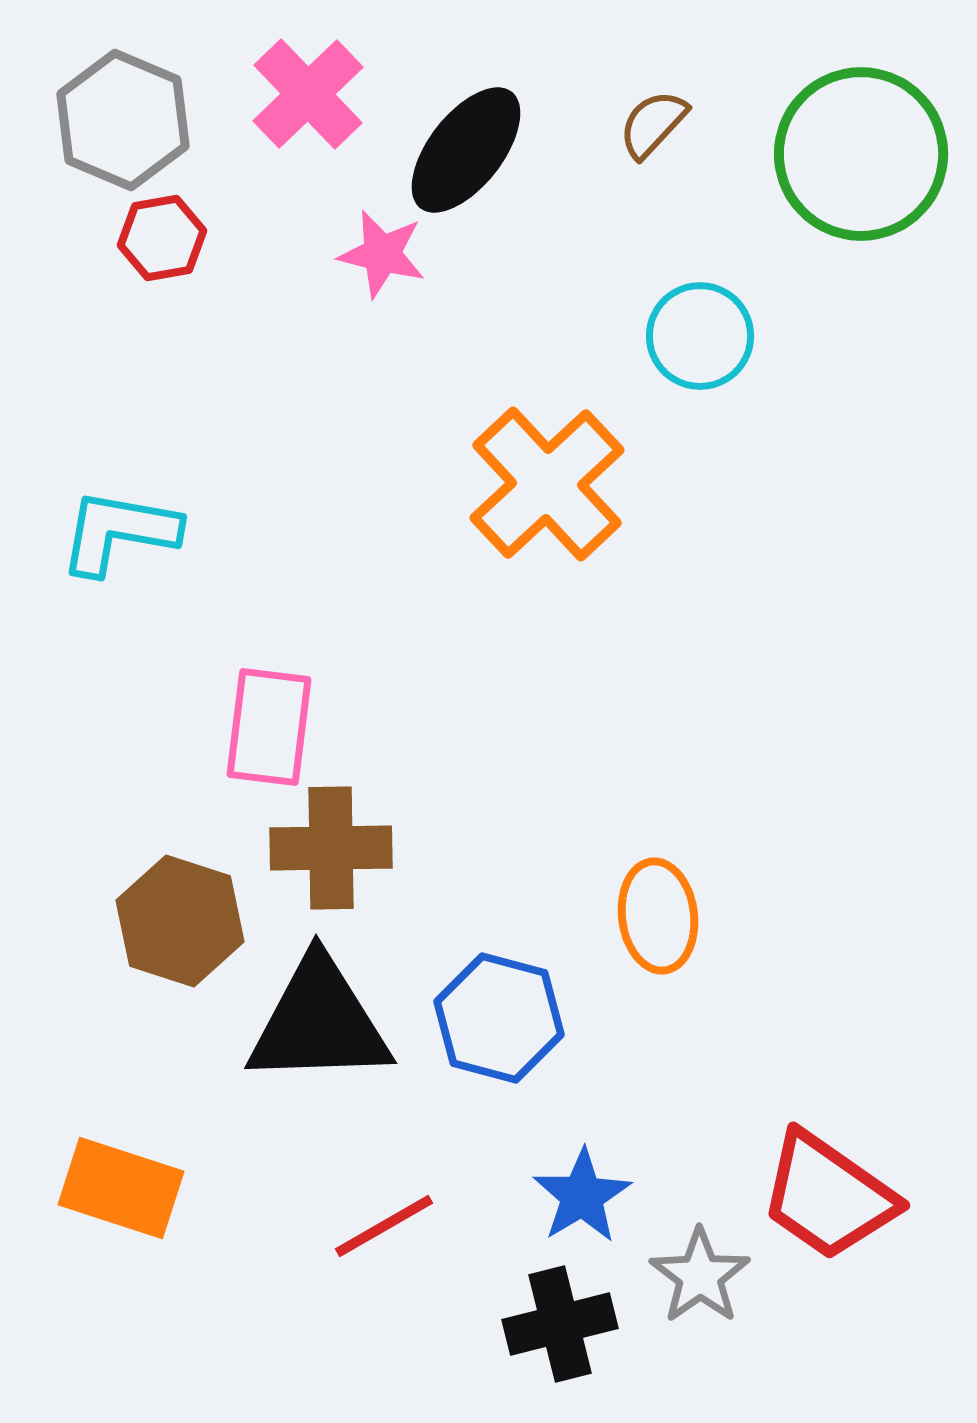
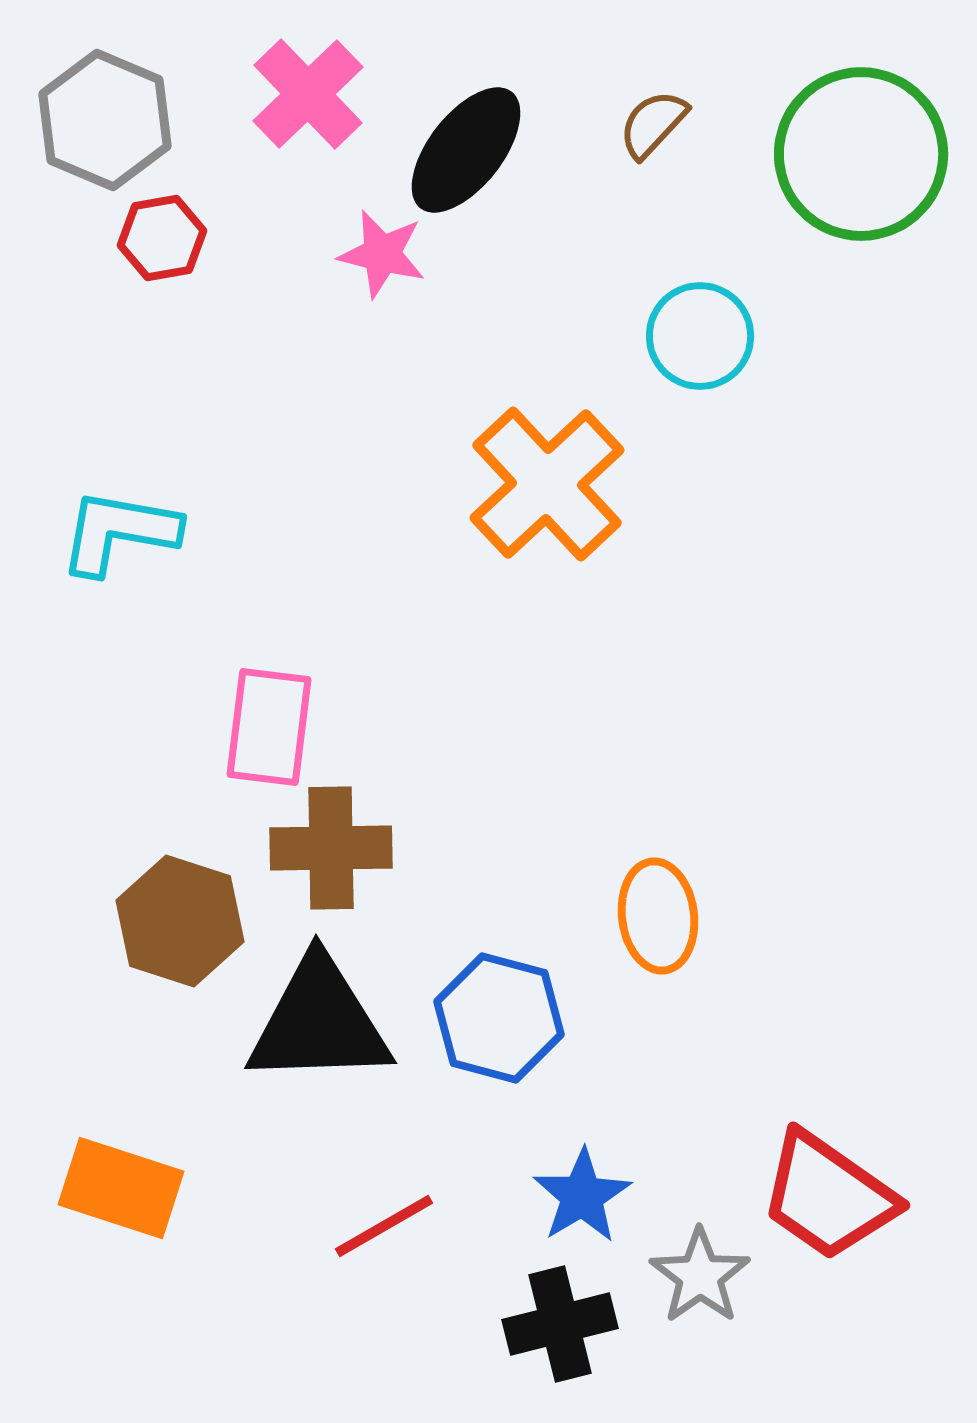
gray hexagon: moved 18 px left
